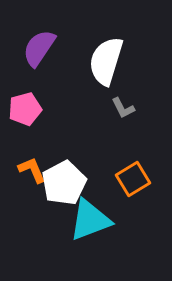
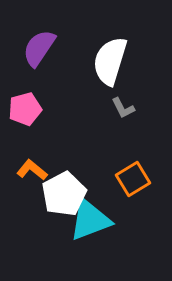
white semicircle: moved 4 px right
orange L-shape: rotated 28 degrees counterclockwise
white pentagon: moved 11 px down
